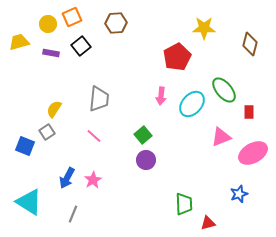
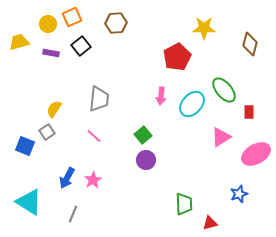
pink triangle: rotated 10 degrees counterclockwise
pink ellipse: moved 3 px right, 1 px down
red triangle: moved 2 px right
